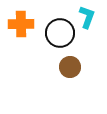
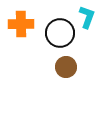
brown circle: moved 4 px left
